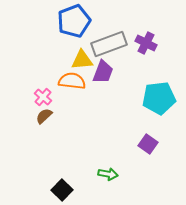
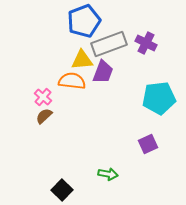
blue pentagon: moved 10 px right
purple square: rotated 30 degrees clockwise
